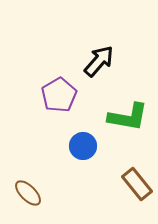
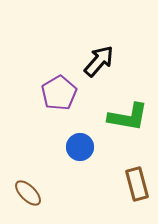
purple pentagon: moved 2 px up
blue circle: moved 3 px left, 1 px down
brown rectangle: rotated 24 degrees clockwise
